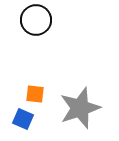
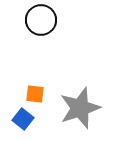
black circle: moved 5 px right
blue square: rotated 15 degrees clockwise
